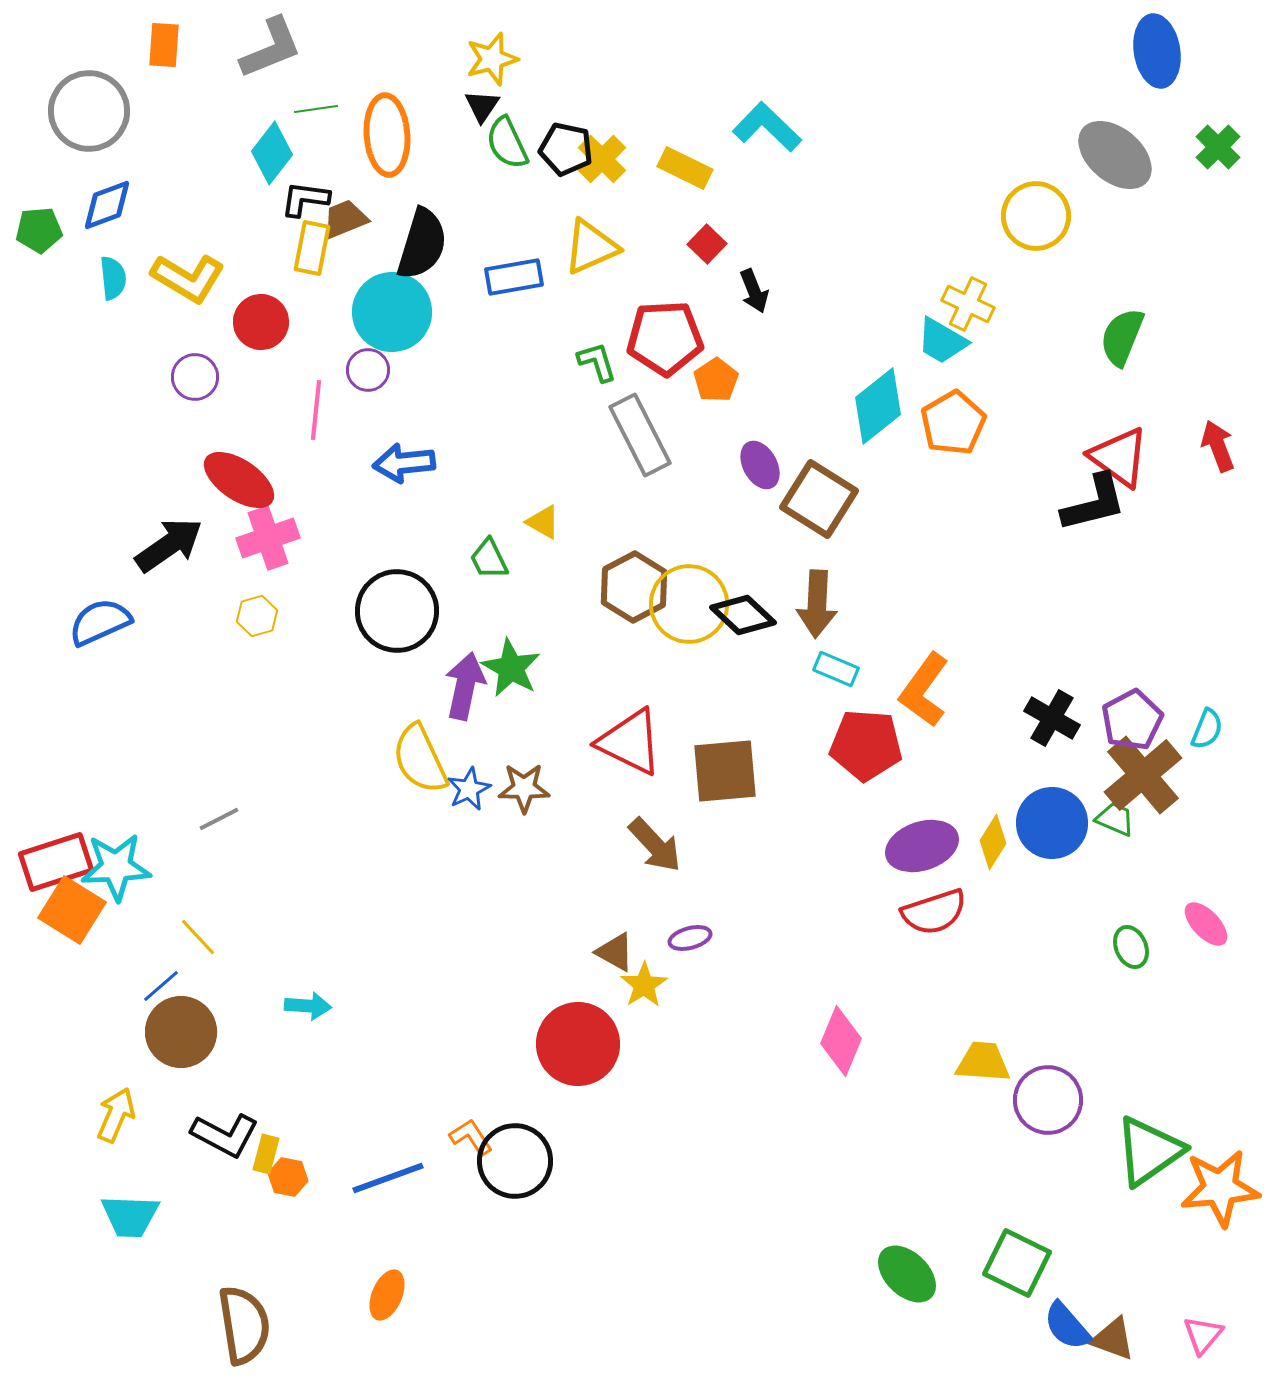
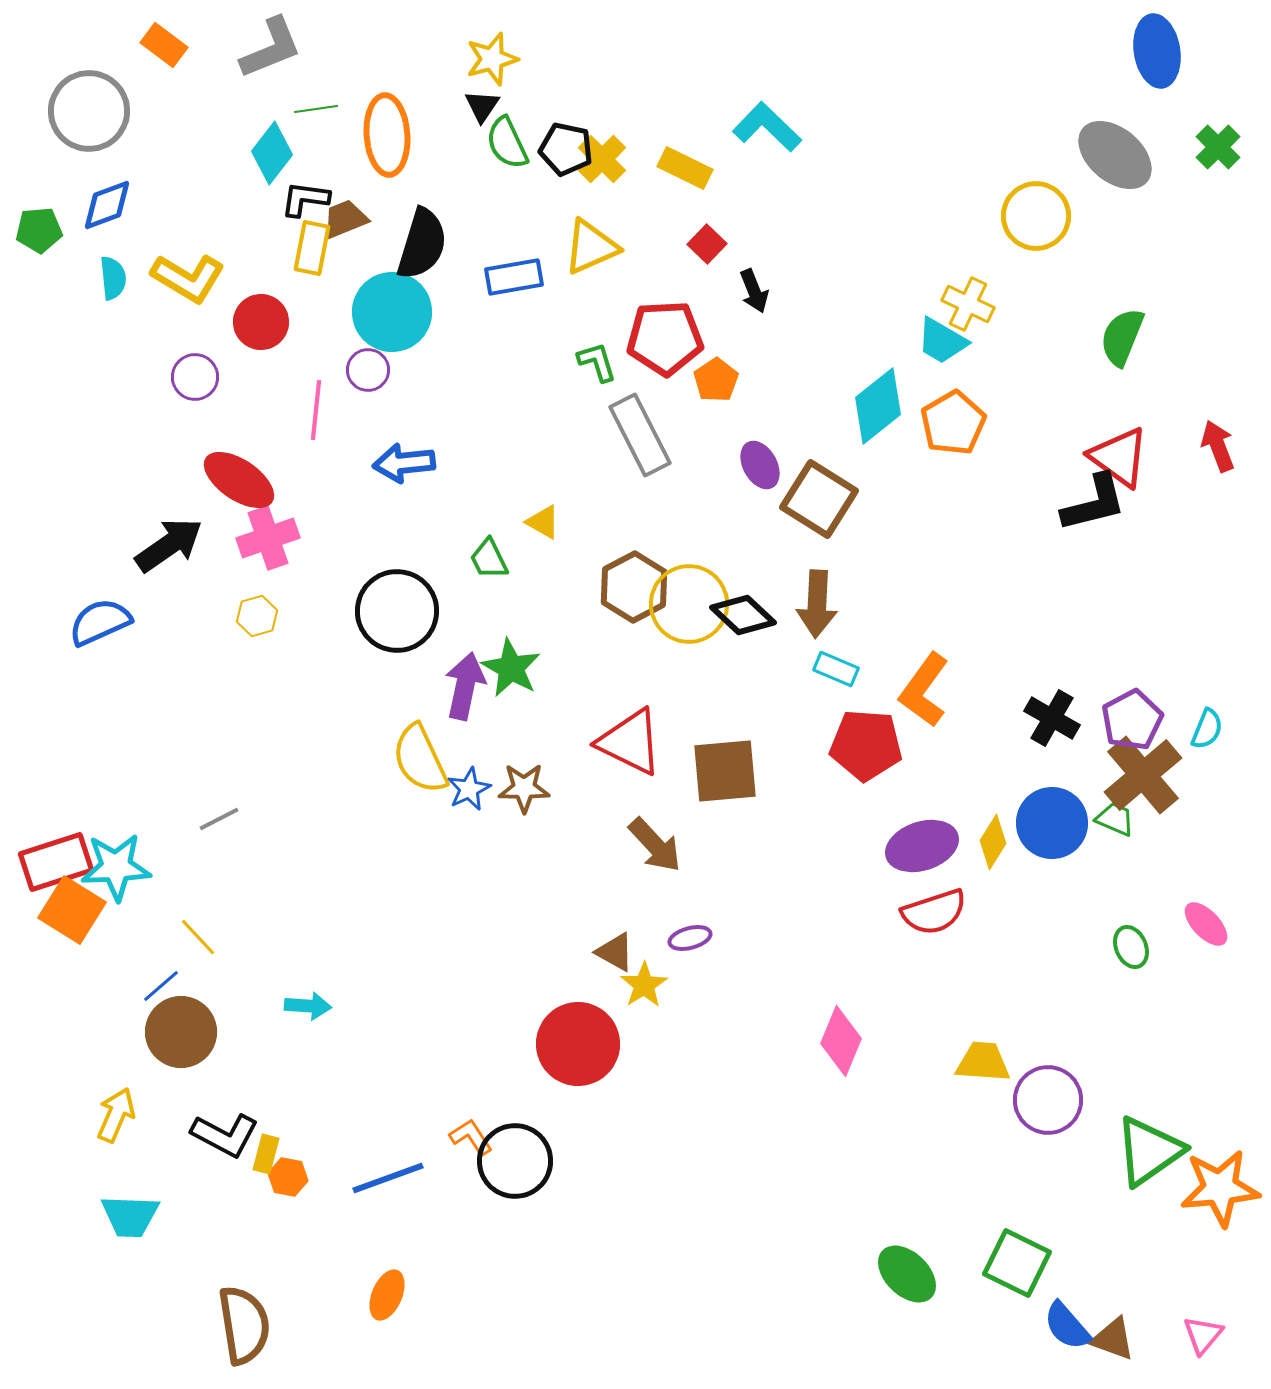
orange rectangle at (164, 45): rotated 57 degrees counterclockwise
